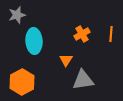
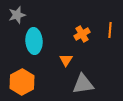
orange line: moved 1 px left, 4 px up
gray triangle: moved 4 px down
